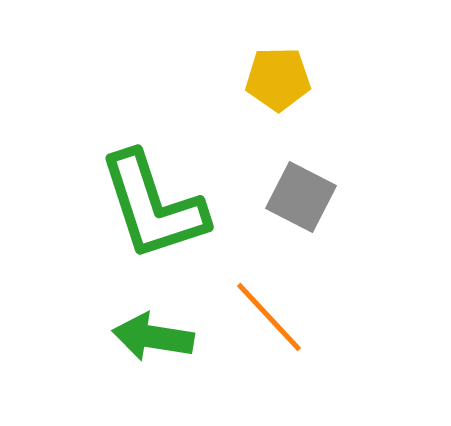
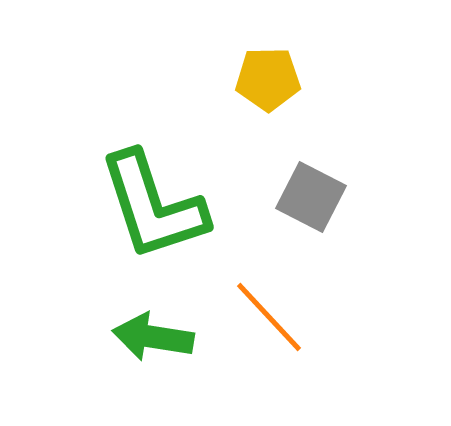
yellow pentagon: moved 10 px left
gray square: moved 10 px right
